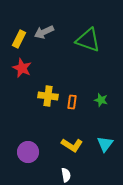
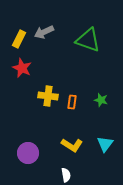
purple circle: moved 1 px down
